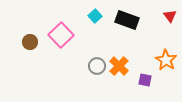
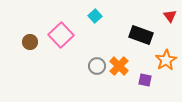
black rectangle: moved 14 px right, 15 px down
orange star: rotated 10 degrees clockwise
